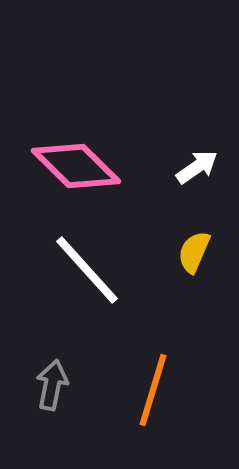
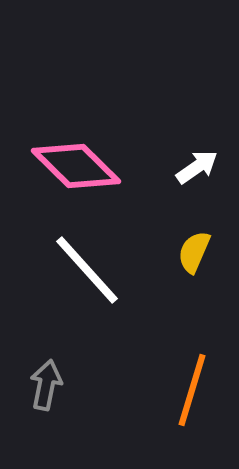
gray arrow: moved 6 px left
orange line: moved 39 px right
